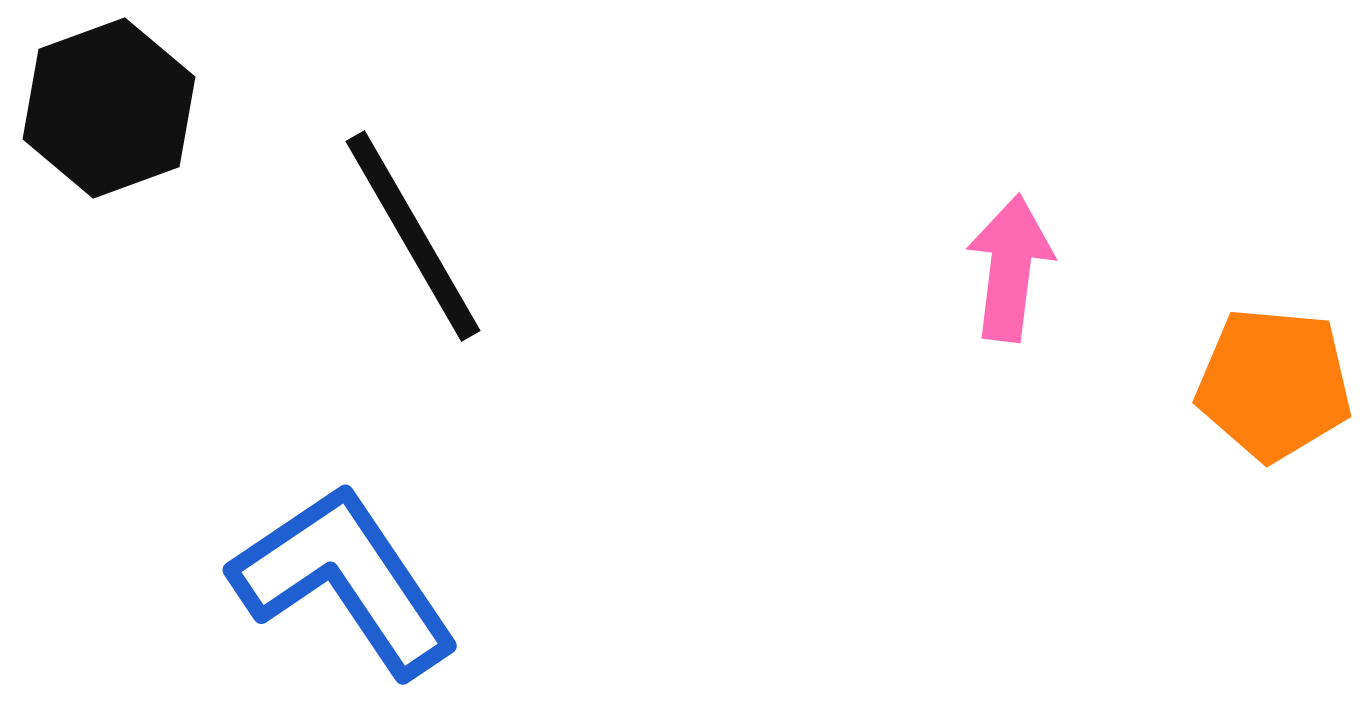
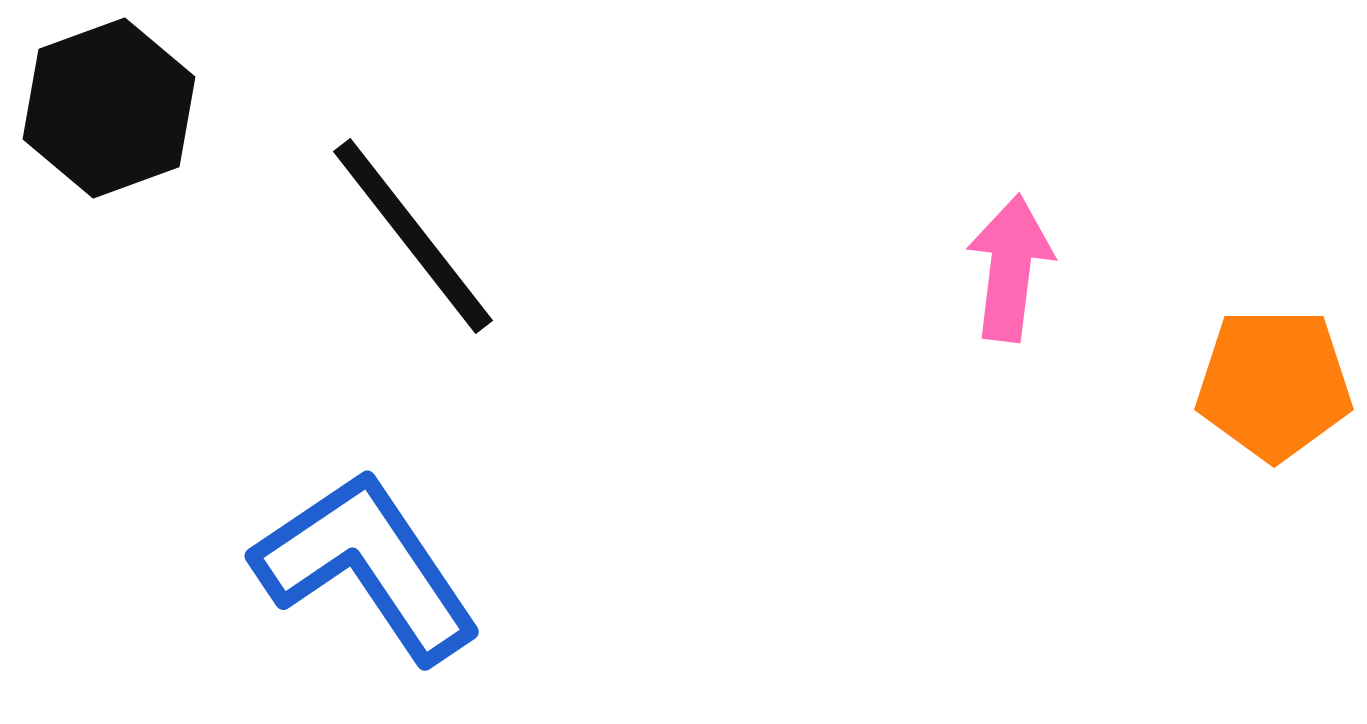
black line: rotated 8 degrees counterclockwise
orange pentagon: rotated 5 degrees counterclockwise
blue L-shape: moved 22 px right, 14 px up
